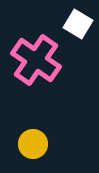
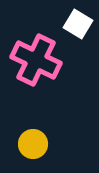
pink cross: rotated 9 degrees counterclockwise
